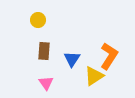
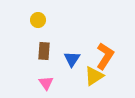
orange L-shape: moved 4 px left
